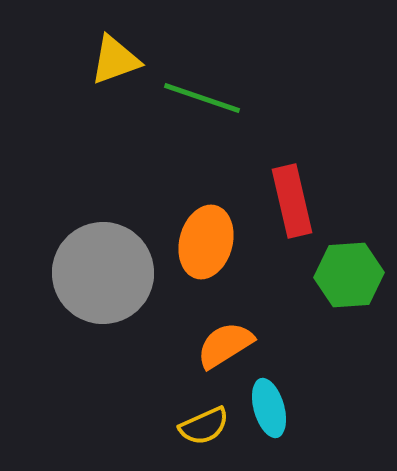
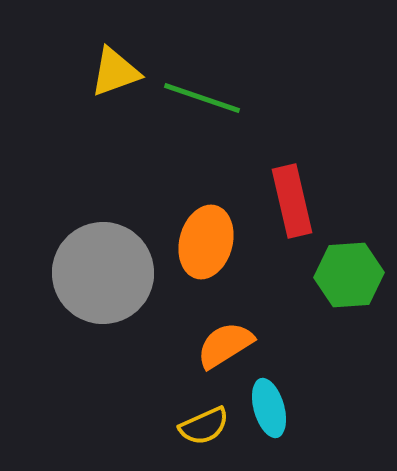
yellow triangle: moved 12 px down
